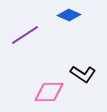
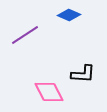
black L-shape: rotated 30 degrees counterclockwise
pink diamond: rotated 64 degrees clockwise
